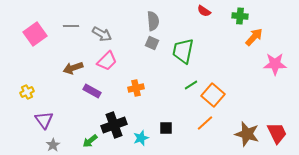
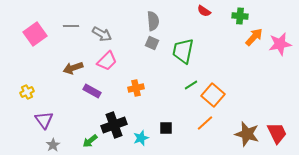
pink star: moved 5 px right, 20 px up; rotated 10 degrees counterclockwise
